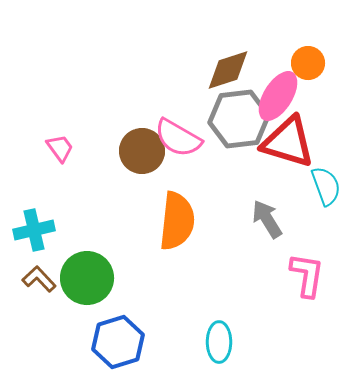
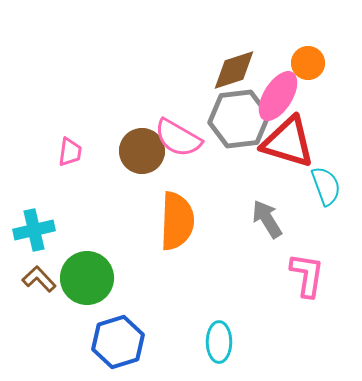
brown diamond: moved 6 px right
pink trapezoid: moved 10 px right, 4 px down; rotated 44 degrees clockwise
orange semicircle: rotated 4 degrees counterclockwise
